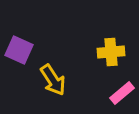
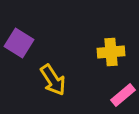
purple square: moved 7 px up; rotated 8 degrees clockwise
pink rectangle: moved 1 px right, 2 px down
